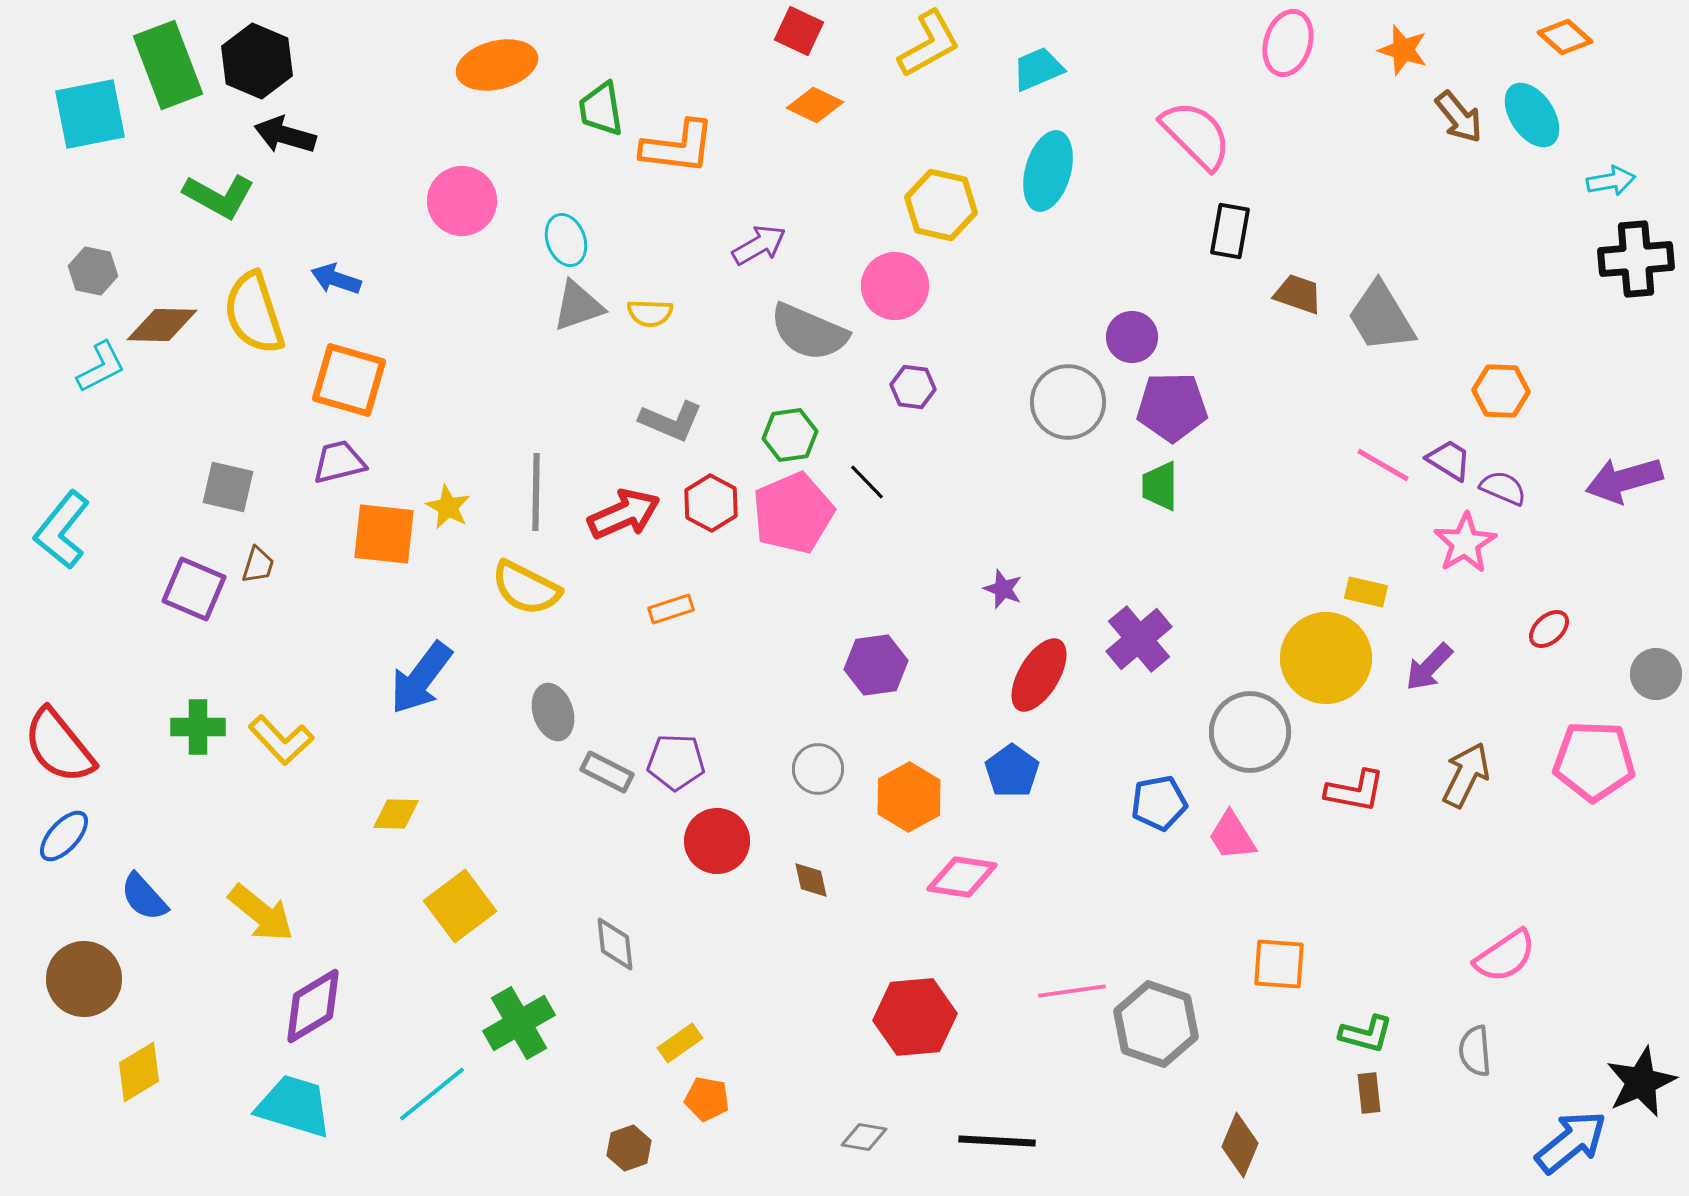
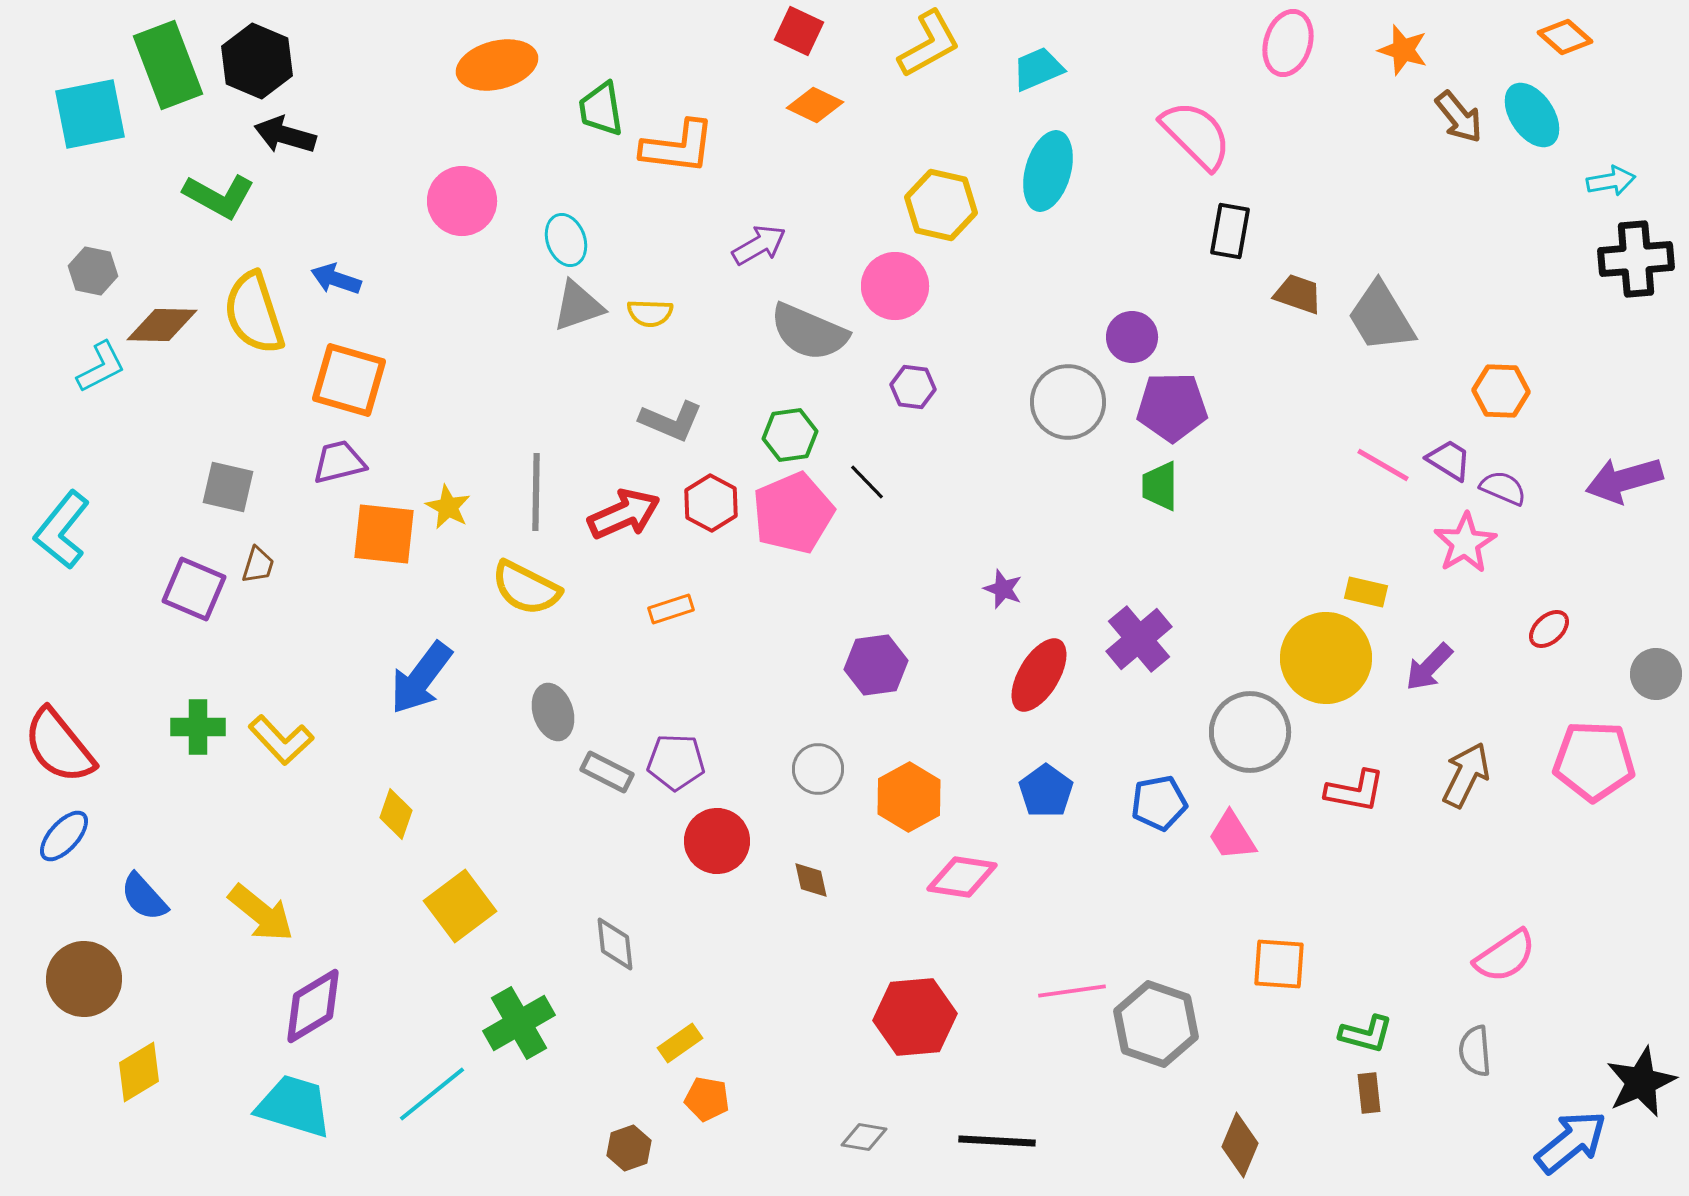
blue pentagon at (1012, 771): moved 34 px right, 20 px down
yellow diamond at (396, 814): rotated 72 degrees counterclockwise
